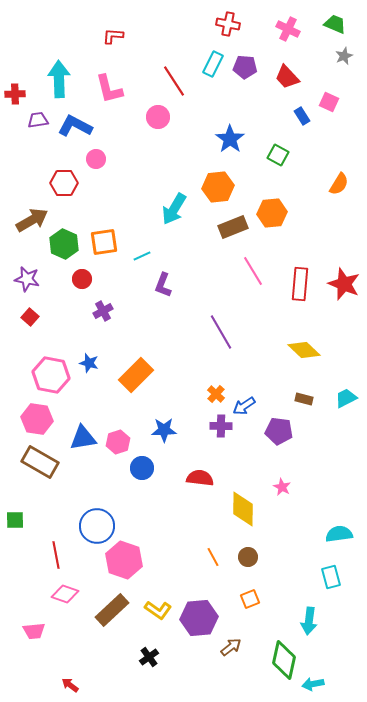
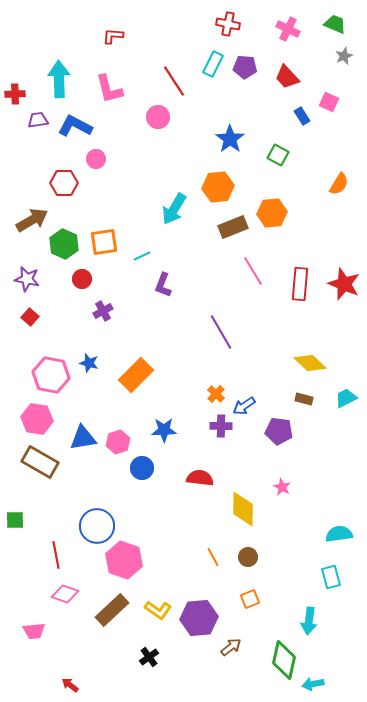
yellow diamond at (304, 350): moved 6 px right, 13 px down
